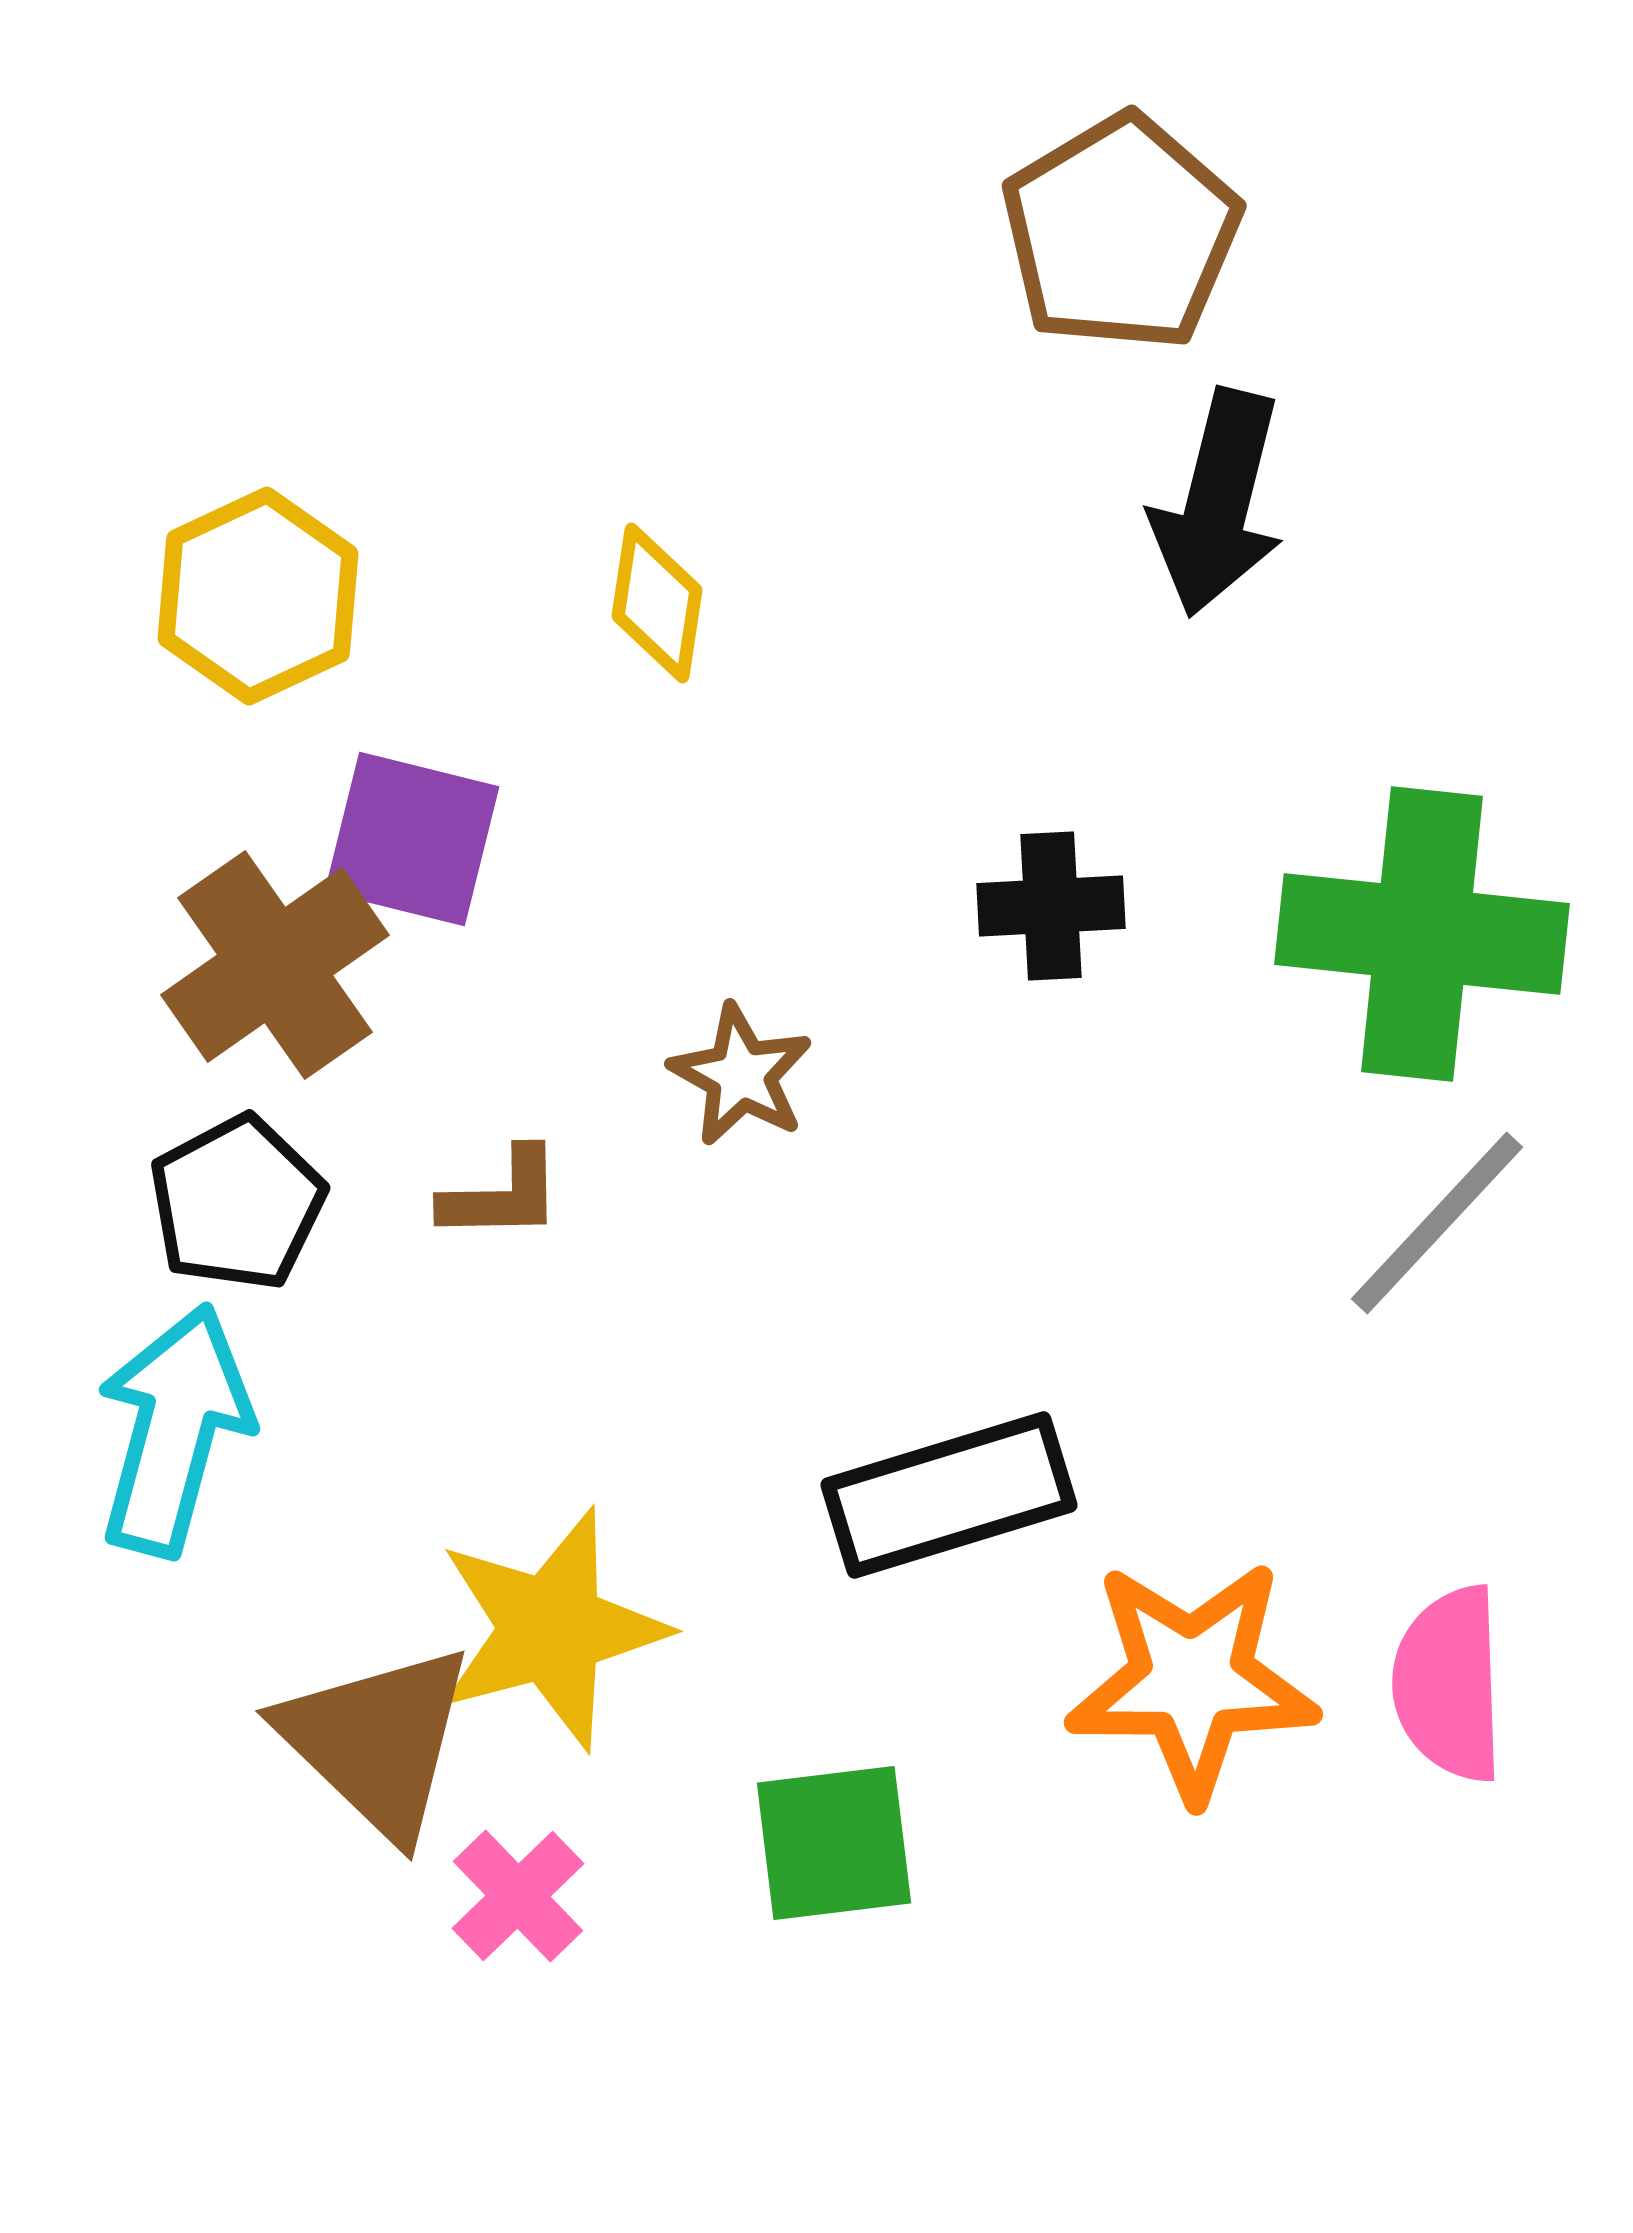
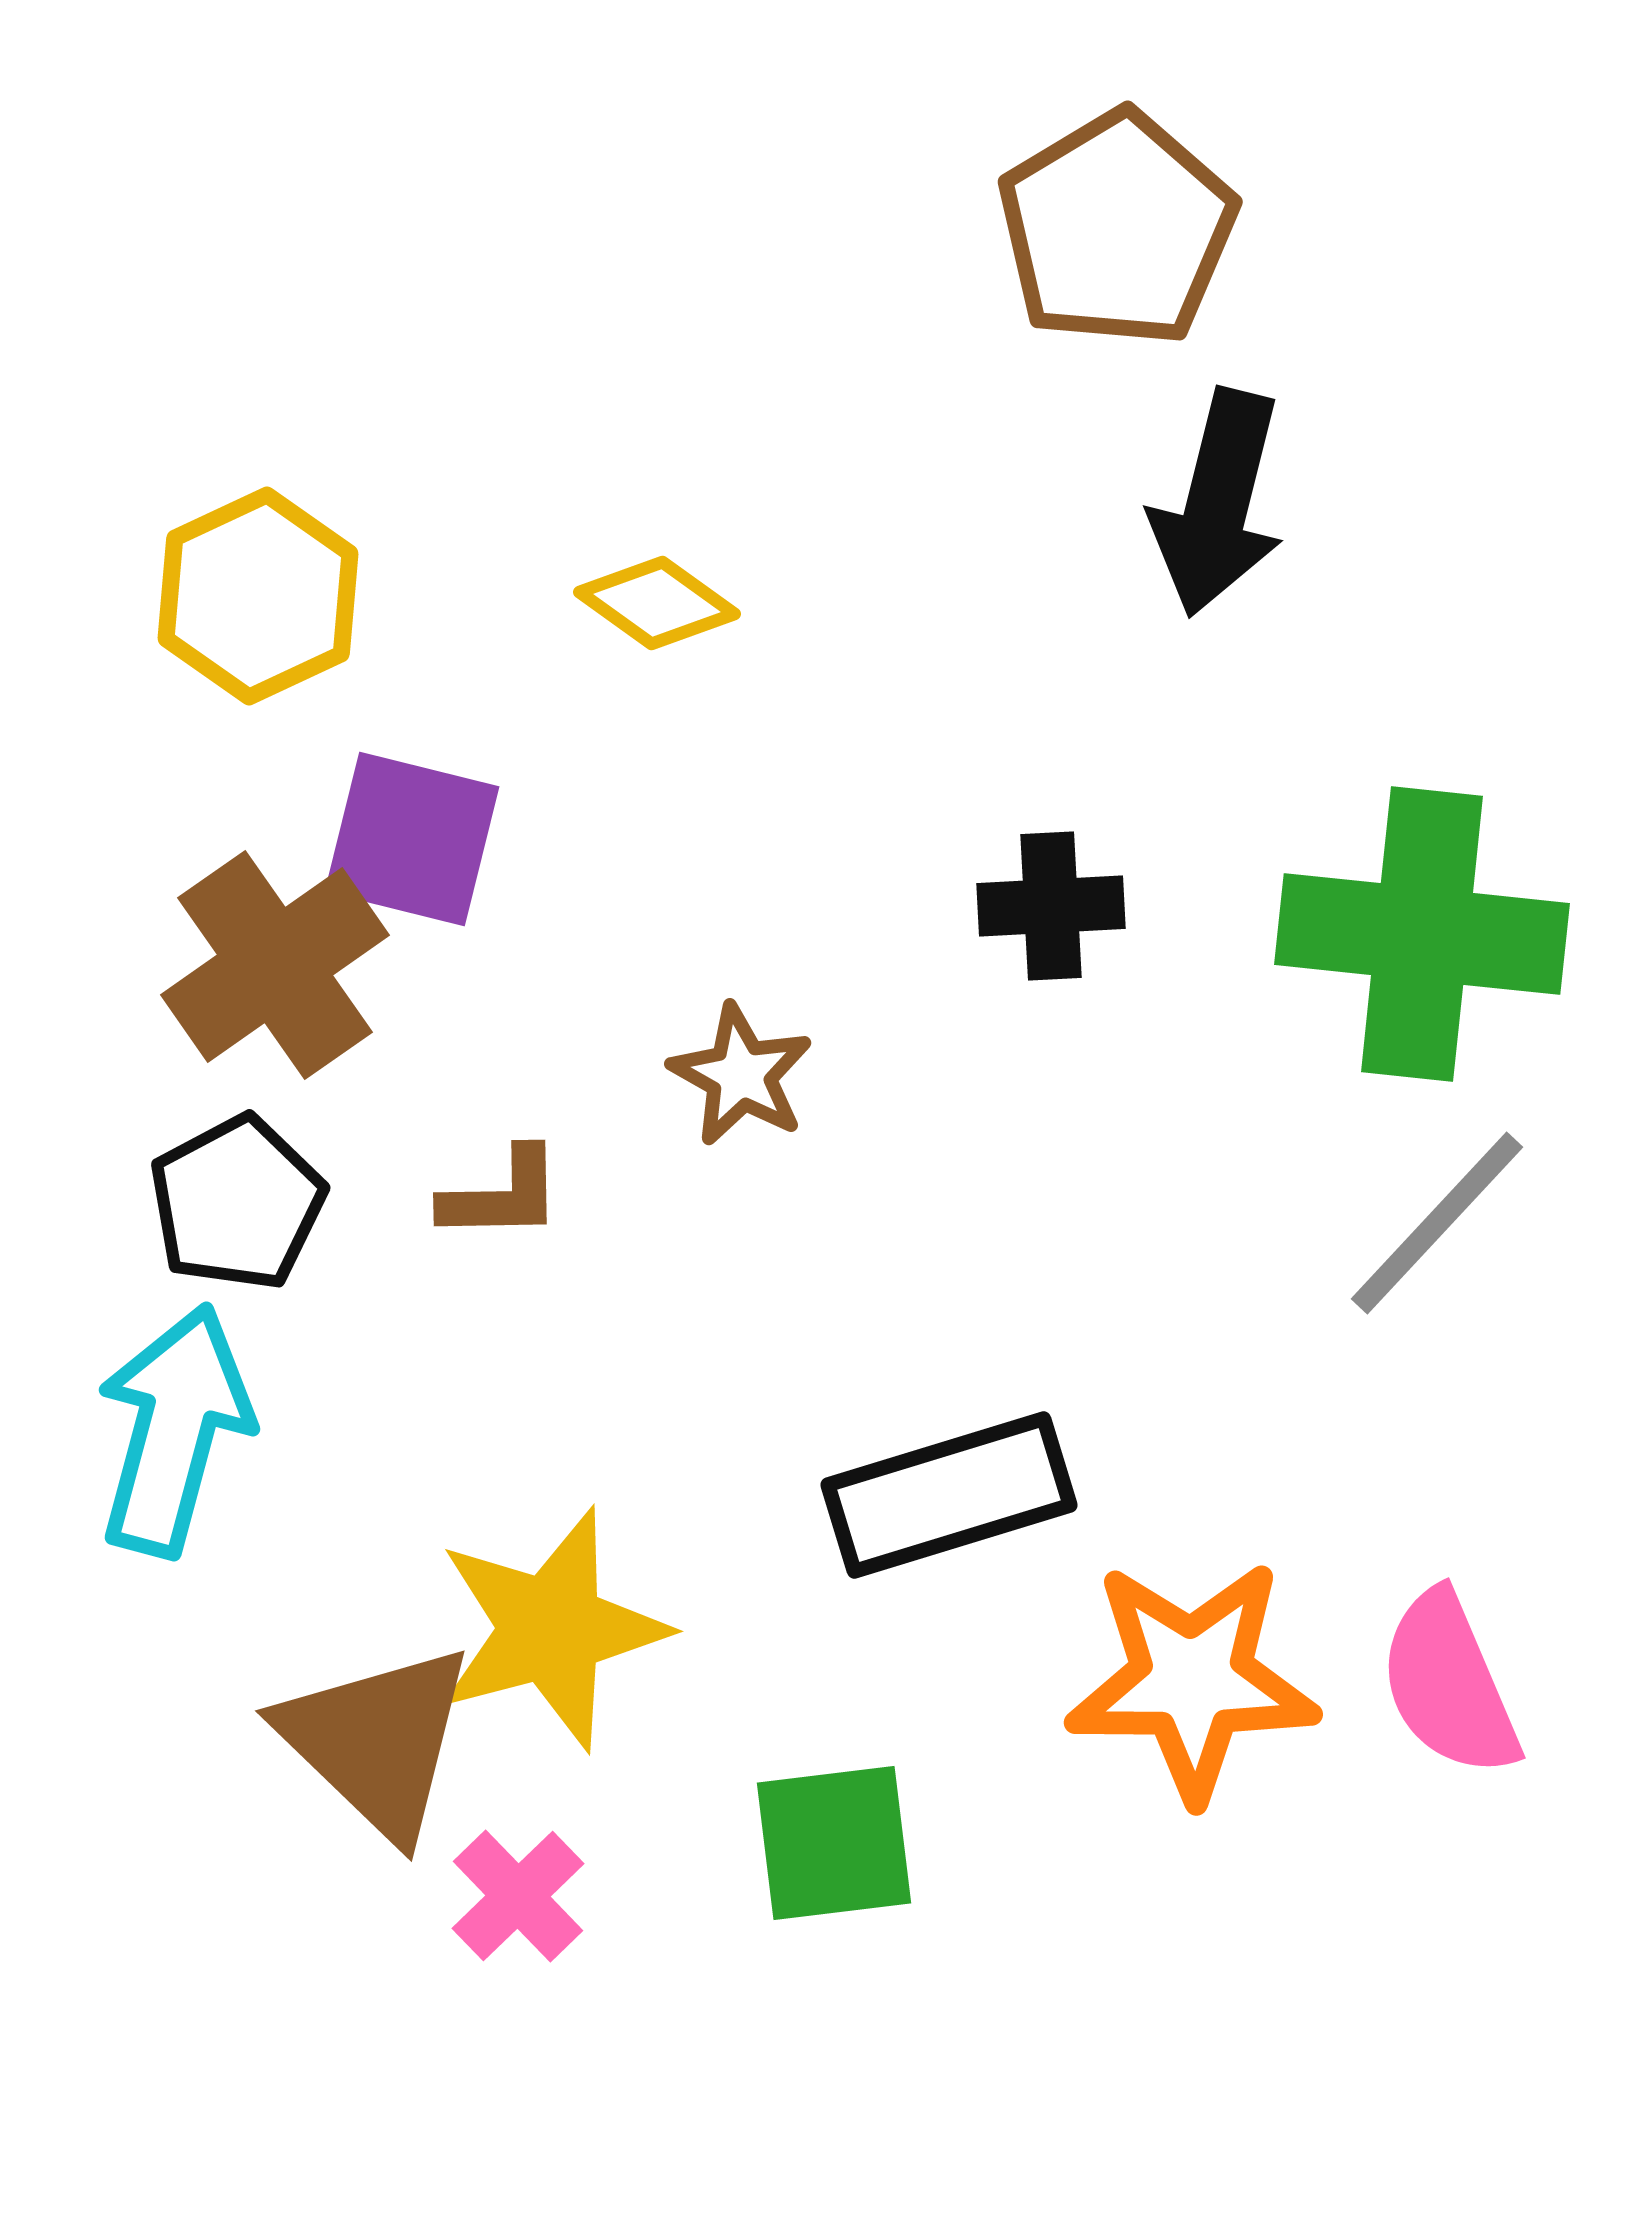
brown pentagon: moved 4 px left, 4 px up
yellow diamond: rotated 63 degrees counterclockwise
pink semicircle: rotated 21 degrees counterclockwise
